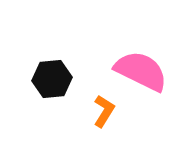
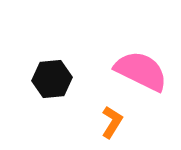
orange L-shape: moved 8 px right, 11 px down
